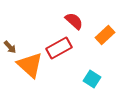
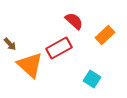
brown arrow: moved 3 px up
